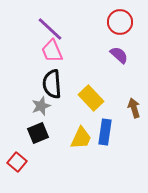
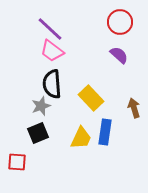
pink trapezoid: rotated 30 degrees counterclockwise
red square: rotated 36 degrees counterclockwise
